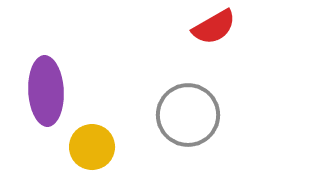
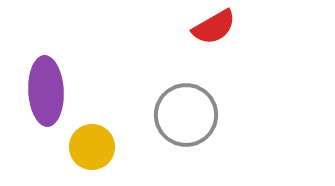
gray circle: moved 2 px left
